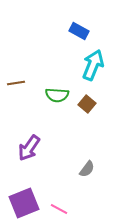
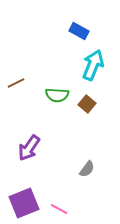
brown line: rotated 18 degrees counterclockwise
